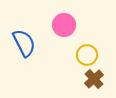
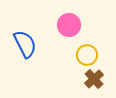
pink circle: moved 5 px right
blue semicircle: moved 1 px right, 1 px down
